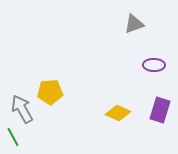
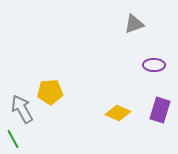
green line: moved 2 px down
